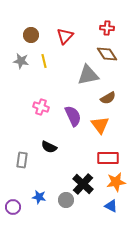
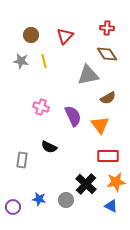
red rectangle: moved 2 px up
black cross: moved 3 px right
blue star: moved 2 px down
